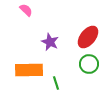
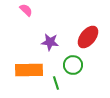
purple star: rotated 18 degrees counterclockwise
green circle: moved 16 px left, 1 px down
